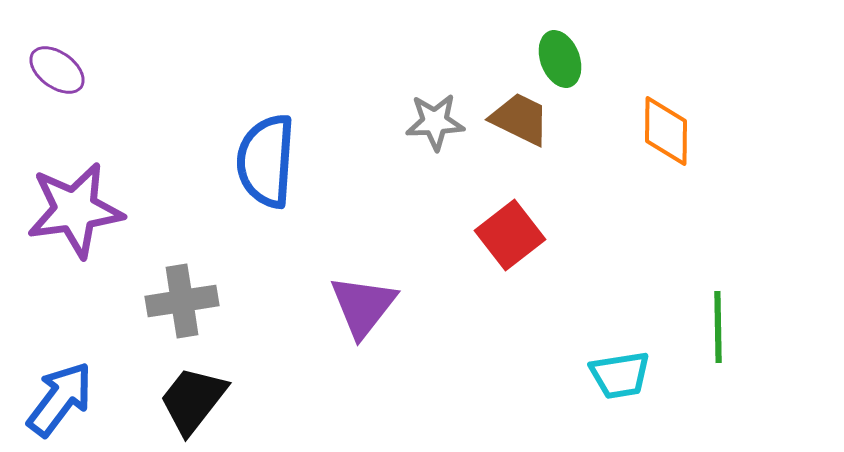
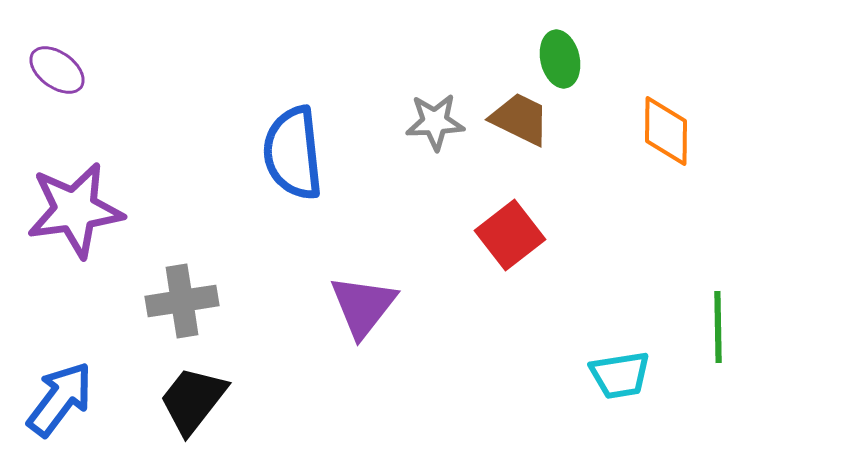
green ellipse: rotated 8 degrees clockwise
blue semicircle: moved 27 px right, 8 px up; rotated 10 degrees counterclockwise
